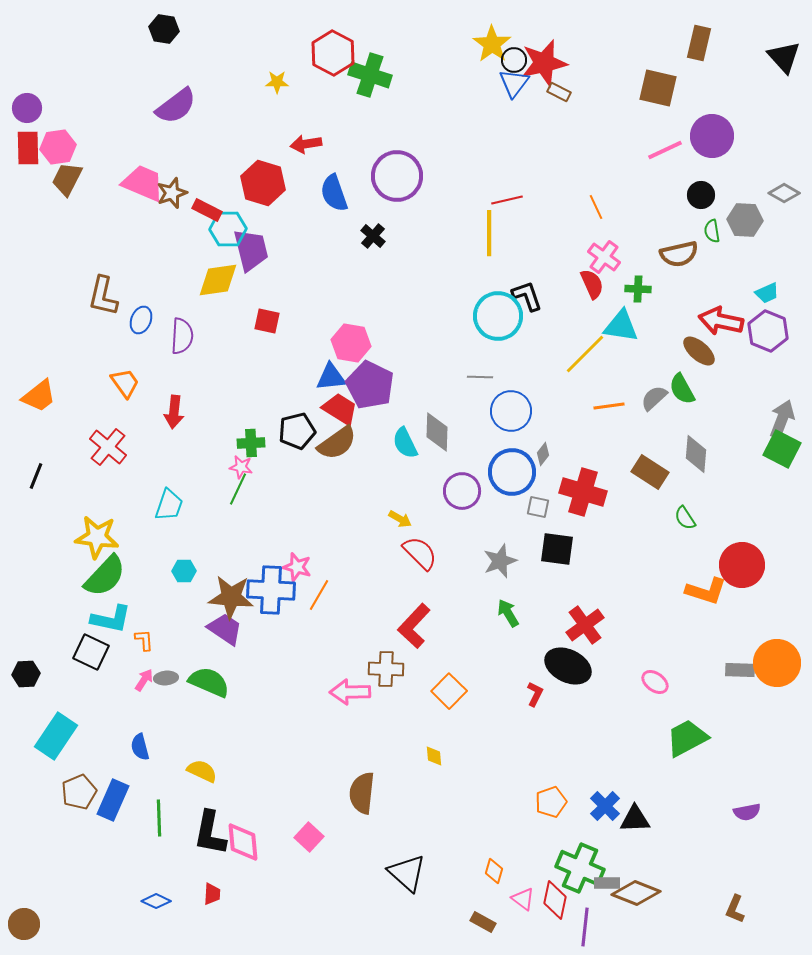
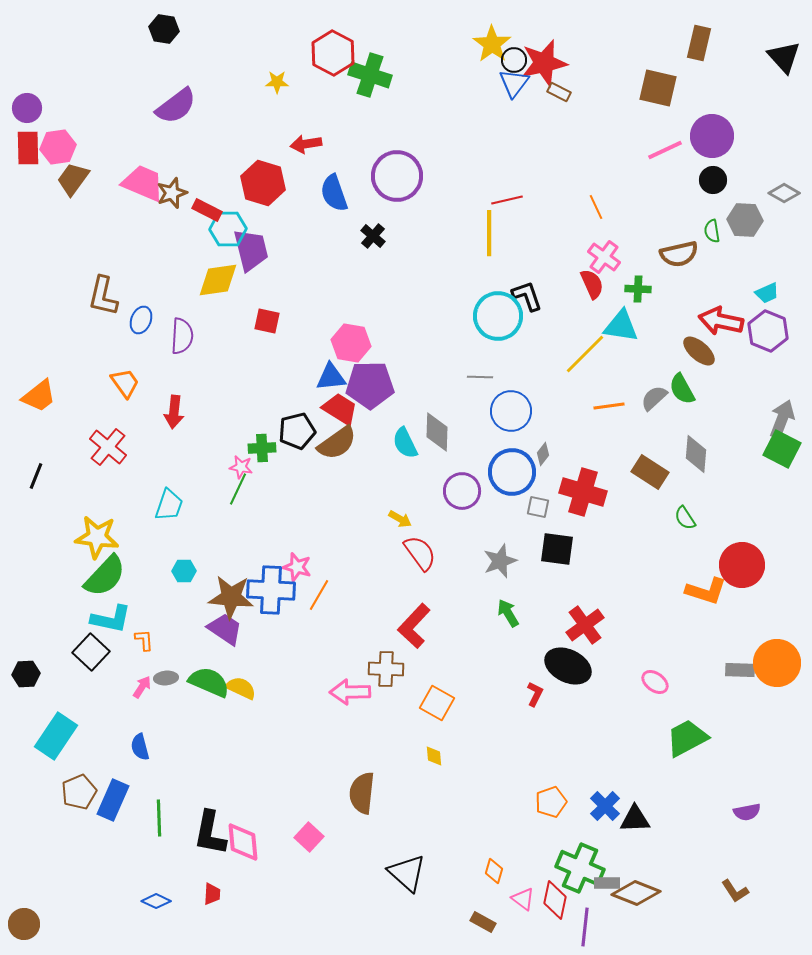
brown trapezoid at (67, 179): moved 6 px right; rotated 9 degrees clockwise
black circle at (701, 195): moved 12 px right, 15 px up
purple pentagon at (370, 385): rotated 27 degrees counterclockwise
green cross at (251, 443): moved 11 px right, 5 px down
red semicircle at (420, 553): rotated 9 degrees clockwise
black square at (91, 652): rotated 18 degrees clockwise
pink arrow at (144, 680): moved 2 px left, 7 px down
orange square at (449, 691): moved 12 px left, 12 px down; rotated 16 degrees counterclockwise
yellow semicircle at (202, 771): moved 39 px right, 83 px up
brown L-shape at (735, 909): moved 18 px up; rotated 56 degrees counterclockwise
